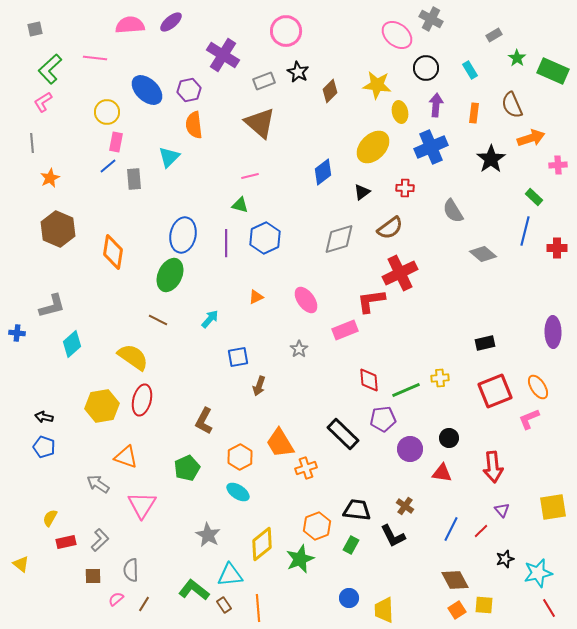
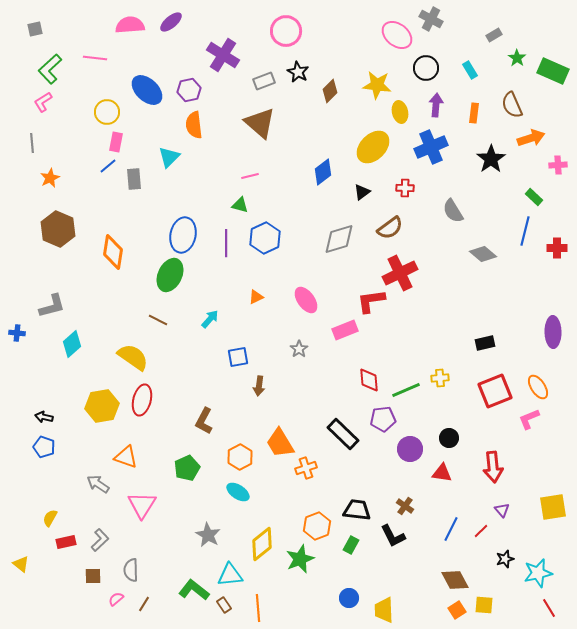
brown arrow at (259, 386): rotated 12 degrees counterclockwise
